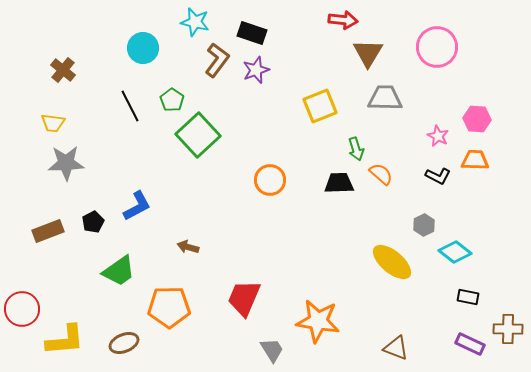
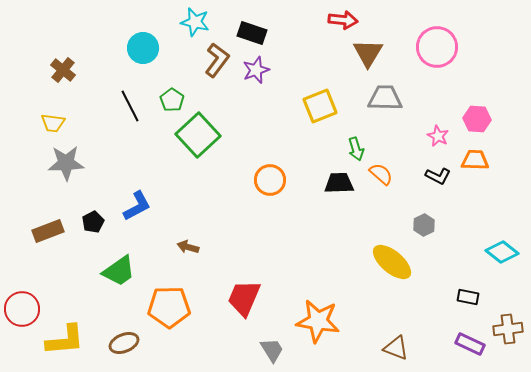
cyan diamond at (455, 252): moved 47 px right
brown cross at (508, 329): rotated 8 degrees counterclockwise
